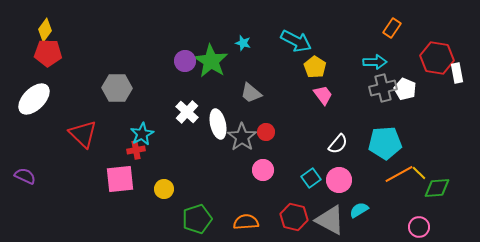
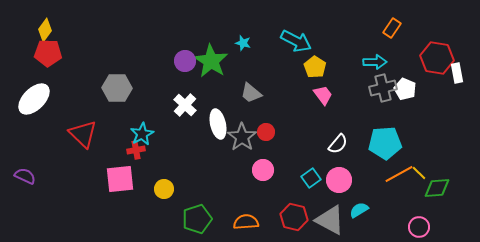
white cross at (187, 112): moved 2 px left, 7 px up
